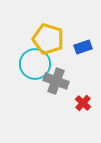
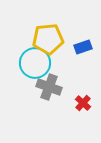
yellow pentagon: rotated 24 degrees counterclockwise
cyan circle: moved 1 px up
gray cross: moved 7 px left, 6 px down
